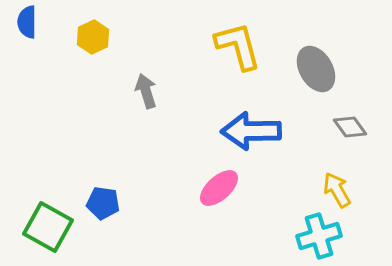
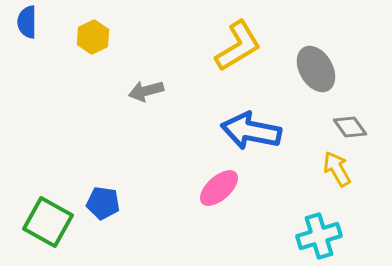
yellow L-shape: rotated 74 degrees clockwise
gray arrow: rotated 88 degrees counterclockwise
blue arrow: rotated 12 degrees clockwise
yellow arrow: moved 21 px up
green square: moved 5 px up
